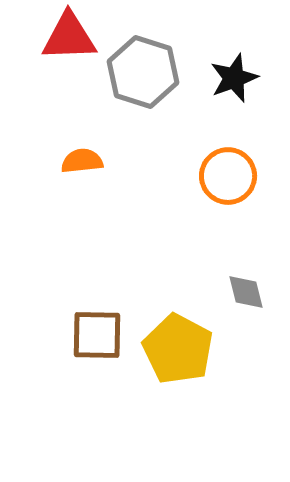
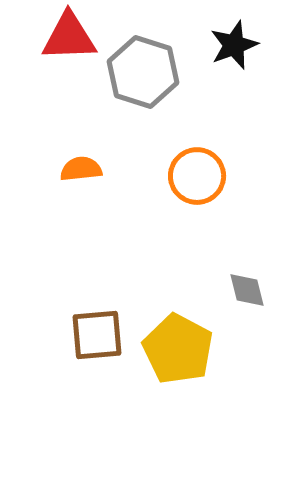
black star: moved 33 px up
orange semicircle: moved 1 px left, 8 px down
orange circle: moved 31 px left
gray diamond: moved 1 px right, 2 px up
brown square: rotated 6 degrees counterclockwise
